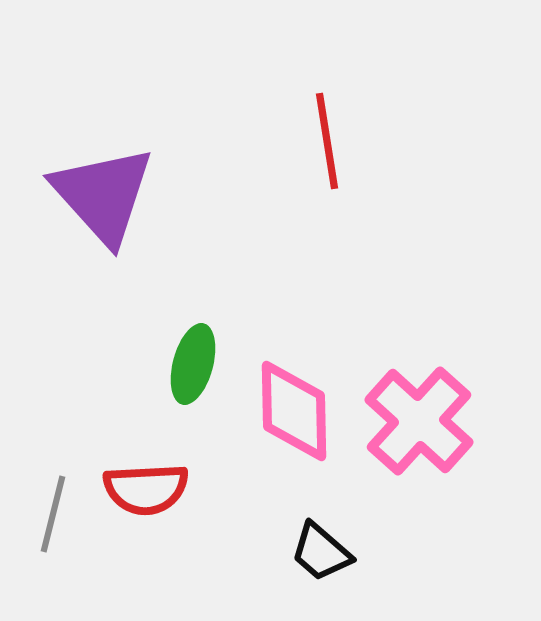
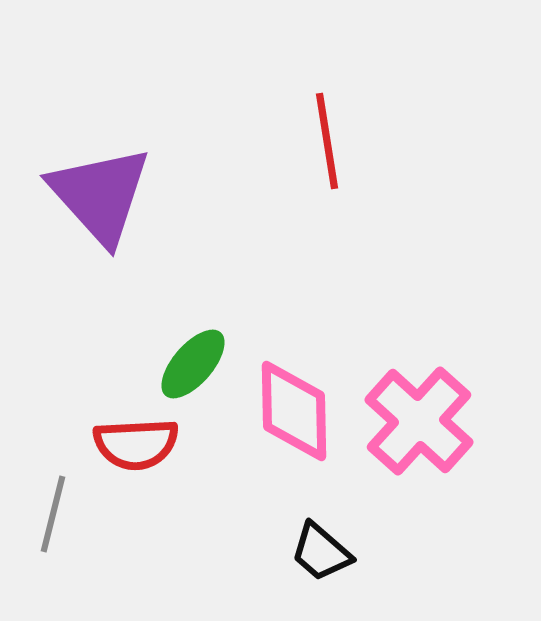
purple triangle: moved 3 px left
green ellipse: rotated 26 degrees clockwise
red semicircle: moved 10 px left, 45 px up
